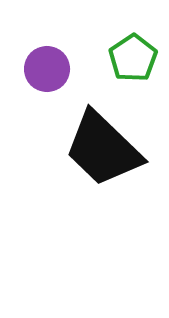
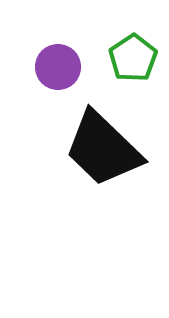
purple circle: moved 11 px right, 2 px up
